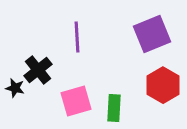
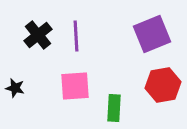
purple line: moved 1 px left, 1 px up
black cross: moved 35 px up
red hexagon: rotated 20 degrees clockwise
pink square: moved 1 px left, 15 px up; rotated 12 degrees clockwise
